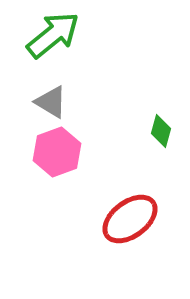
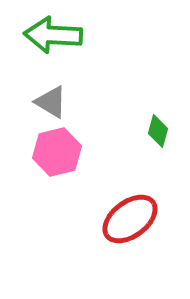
green arrow: rotated 138 degrees counterclockwise
green diamond: moved 3 px left
pink hexagon: rotated 6 degrees clockwise
